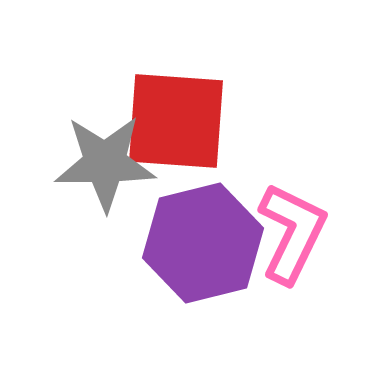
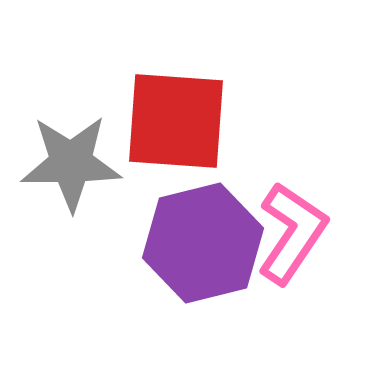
gray star: moved 34 px left
pink L-shape: rotated 8 degrees clockwise
